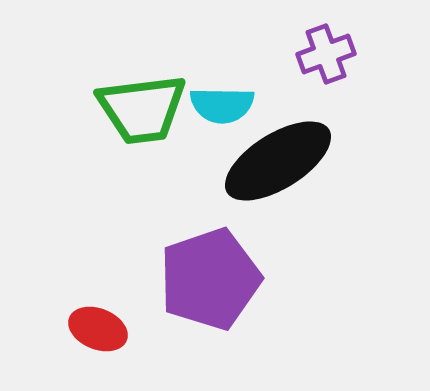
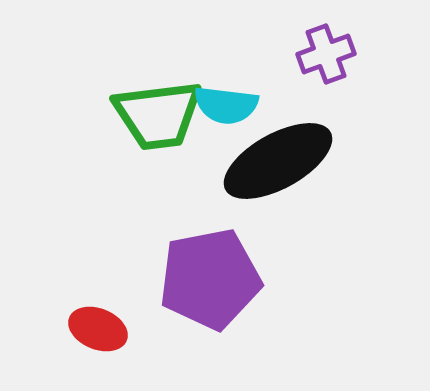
cyan semicircle: moved 4 px right; rotated 6 degrees clockwise
green trapezoid: moved 16 px right, 6 px down
black ellipse: rotated 3 degrees clockwise
purple pentagon: rotated 8 degrees clockwise
